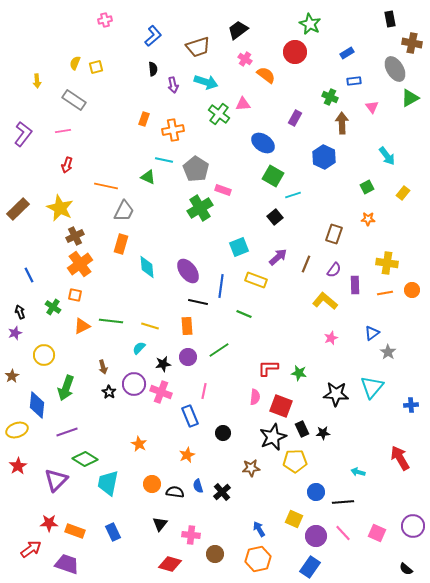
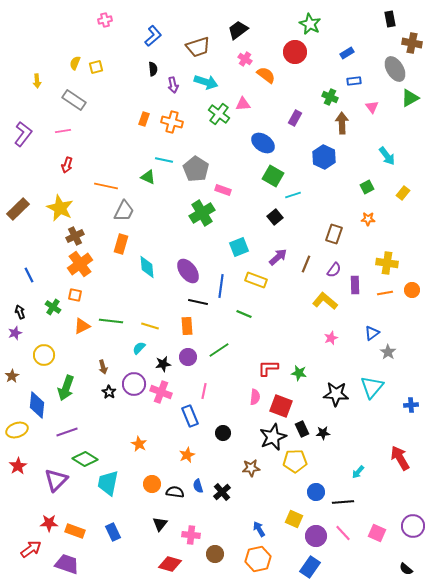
orange cross at (173, 130): moved 1 px left, 8 px up; rotated 25 degrees clockwise
green cross at (200, 208): moved 2 px right, 5 px down
cyan arrow at (358, 472): rotated 64 degrees counterclockwise
